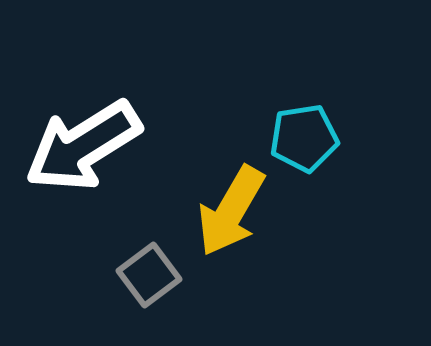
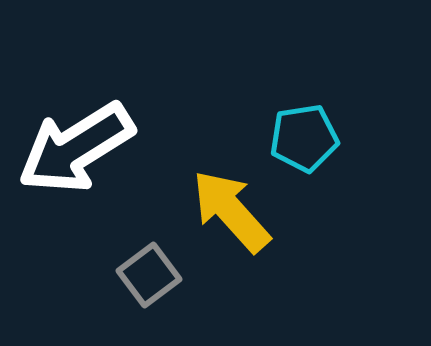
white arrow: moved 7 px left, 2 px down
yellow arrow: rotated 108 degrees clockwise
